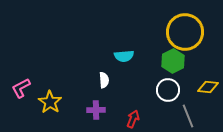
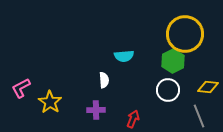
yellow circle: moved 2 px down
gray line: moved 11 px right
